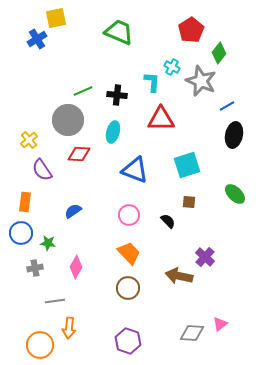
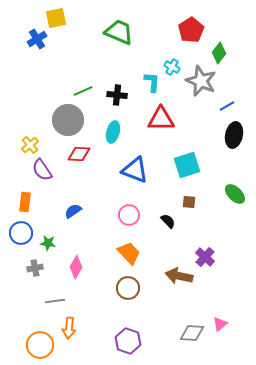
yellow cross: moved 1 px right, 5 px down
